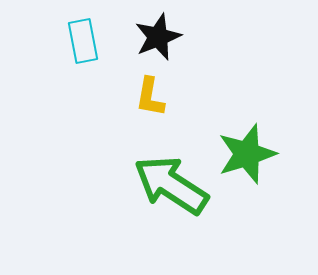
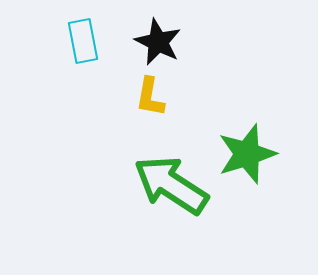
black star: moved 5 px down; rotated 24 degrees counterclockwise
